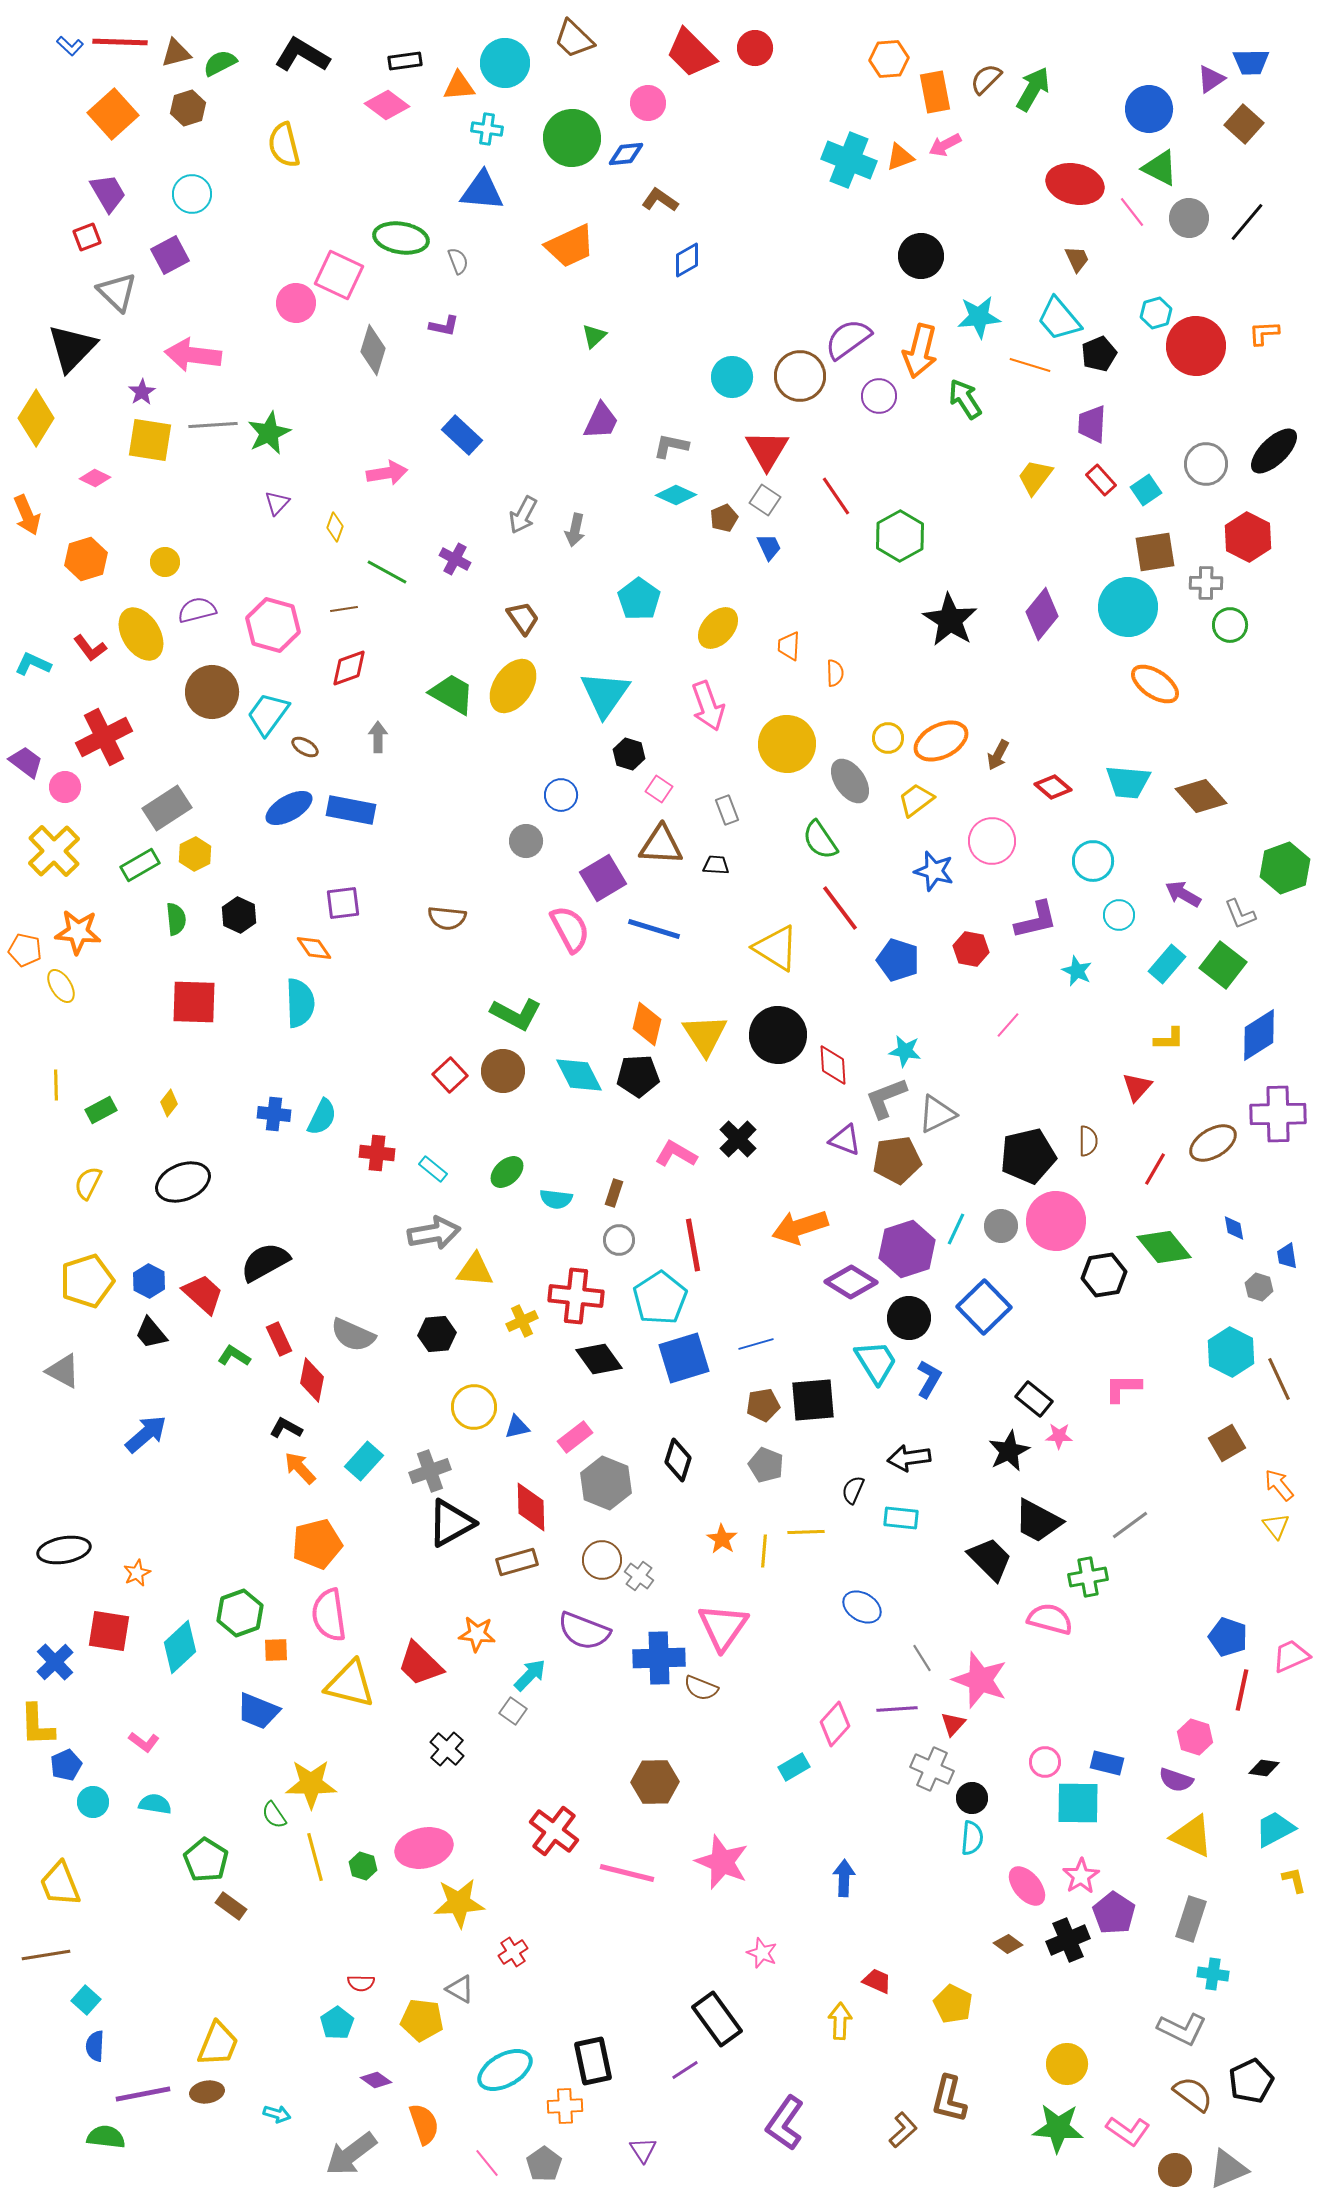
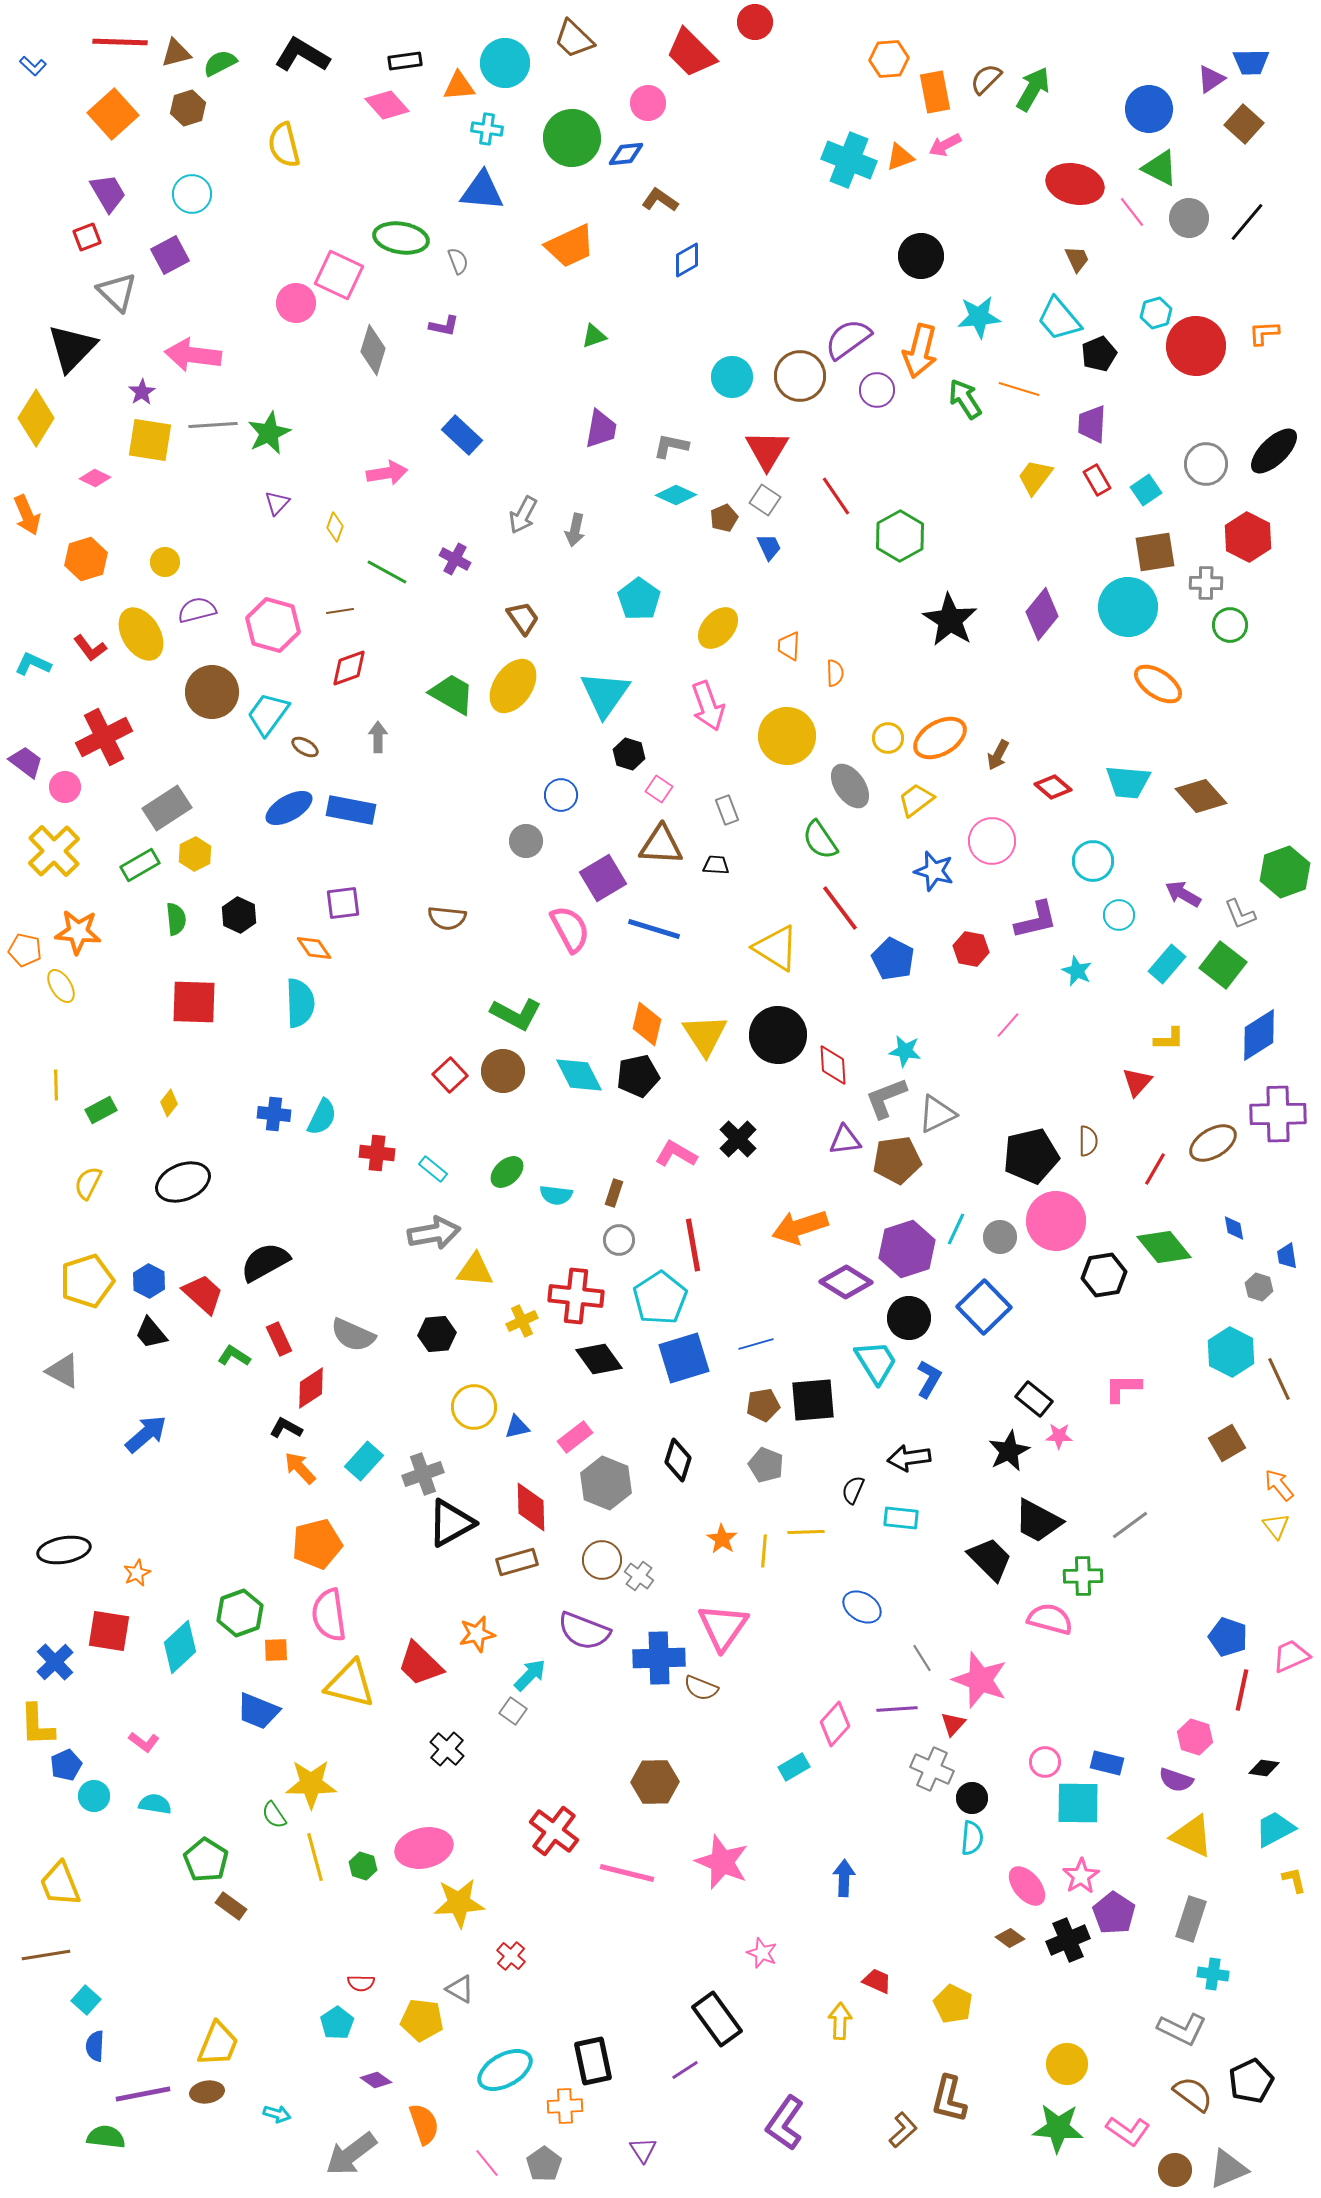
blue L-shape at (70, 46): moved 37 px left, 20 px down
red circle at (755, 48): moved 26 px up
pink diamond at (387, 105): rotated 12 degrees clockwise
green triangle at (594, 336): rotated 24 degrees clockwise
orange line at (1030, 365): moved 11 px left, 24 px down
purple circle at (879, 396): moved 2 px left, 6 px up
purple trapezoid at (601, 421): moved 8 px down; rotated 15 degrees counterclockwise
red rectangle at (1101, 480): moved 4 px left; rotated 12 degrees clockwise
brown line at (344, 609): moved 4 px left, 2 px down
orange ellipse at (1155, 684): moved 3 px right
orange ellipse at (941, 741): moved 1 px left, 3 px up; rotated 4 degrees counterclockwise
yellow circle at (787, 744): moved 8 px up
gray ellipse at (850, 781): moved 5 px down
green hexagon at (1285, 868): moved 4 px down
blue pentagon at (898, 960): moved 5 px left, 1 px up; rotated 9 degrees clockwise
black pentagon at (638, 1076): rotated 9 degrees counterclockwise
red triangle at (1137, 1087): moved 5 px up
purple triangle at (845, 1140): rotated 28 degrees counterclockwise
black pentagon at (1028, 1156): moved 3 px right
cyan semicircle at (556, 1199): moved 4 px up
gray circle at (1001, 1226): moved 1 px left, 11 px down
purple diamond at (851, 1282): moved 5 px left
red diamond at (312, 1380): moved 1 px left, 8 px down; rotated 45 degrees clockwise
gray cross at (430, 1471): moved 7 px left, 3 px down
green cross at (1088, 1577): moved 5 px left, 1 px up; rotated 9 degrees clockwise
orange star at (477, 1634): rotated 18 degrees counterclockwise
cyan circle at (93, 1802): moved 1 px right, 6 px up
brown diamond at (1008, 1944): moved 2 px right, 6 px up
red cross at (513, 1952): moved 2 px left, 4 px down; rotated 16 degrees counterclockwise
